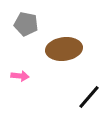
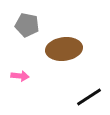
gray pentagon: moved 1 px right, 1 px down
black line: rotated 16 degrees clockwise
